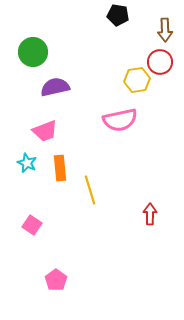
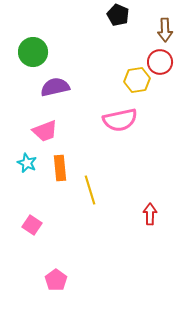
black pentagon: rotated 15 degrees clockwise
